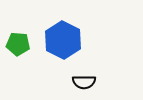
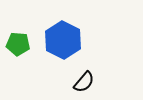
black semicircle: rotated 50 degrees counterclockwise
